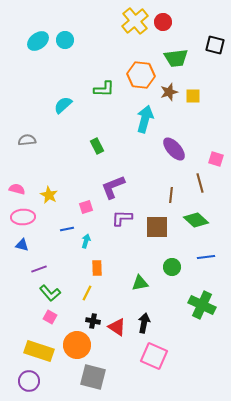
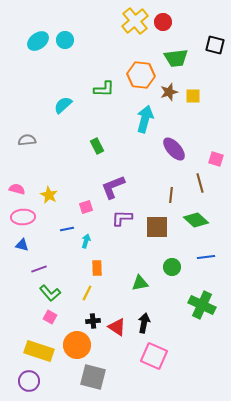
black cross at (93, 321): rotated 16 degrees counterclockwise
